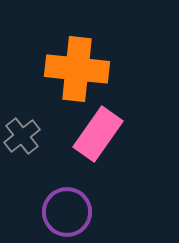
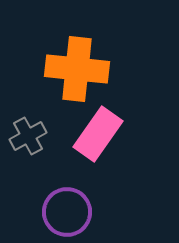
gray cross: moved 6 px right; rotated 9 degrees clockwise
